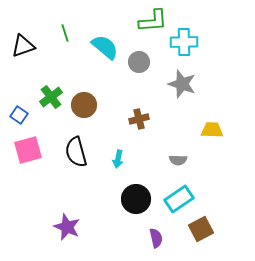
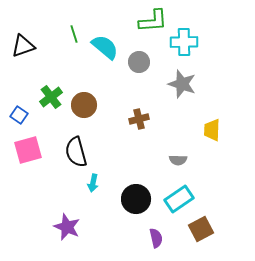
green line: moved 9 px right, 1 px down
yellow trapezoid: rotated 90 degrees counterclockwise
cyan arrow: moved 25 px left, 24 px down
